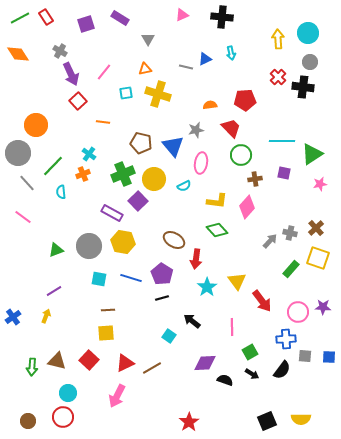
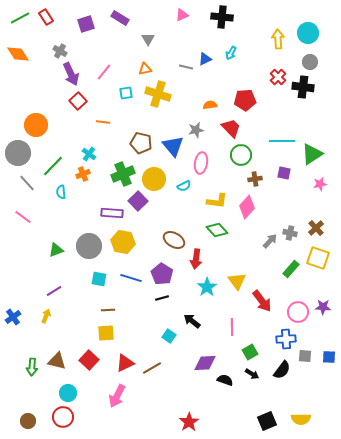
cyan arrow at (231, 53): rotated 40 degrees clockwise
purple rectangle at (112, 213): rotated 25 degrees counterclockwise
